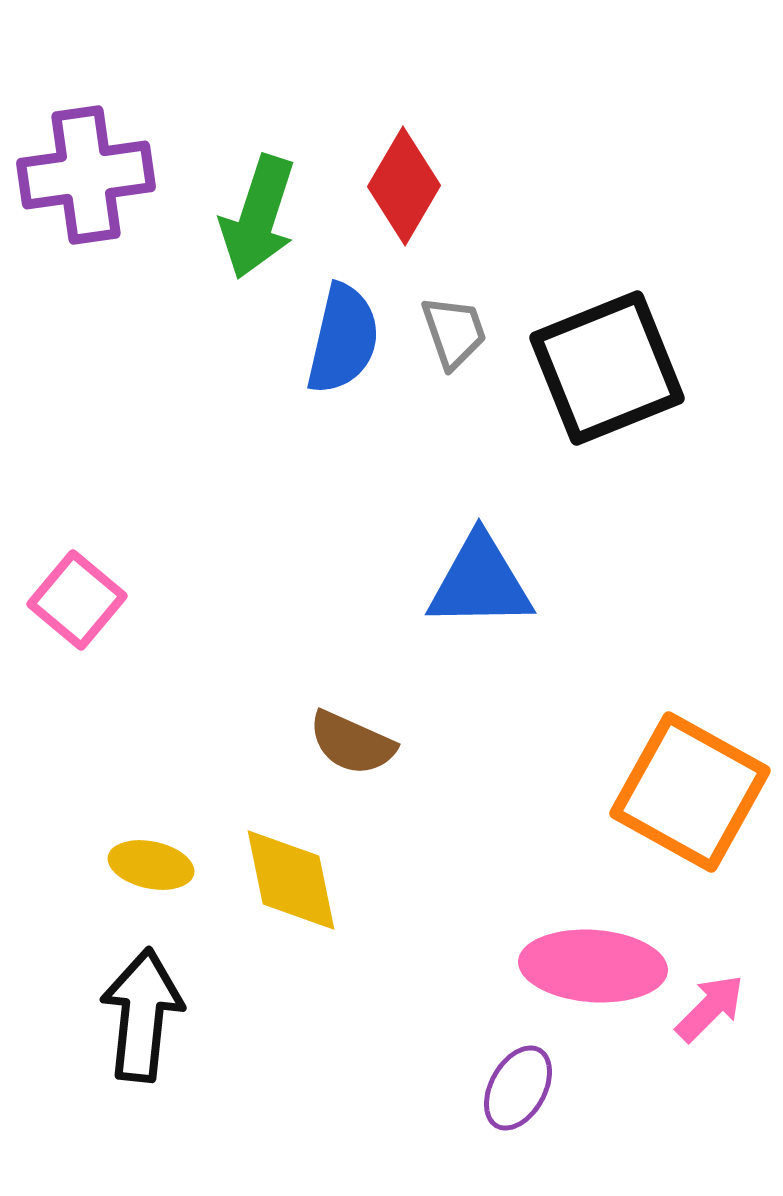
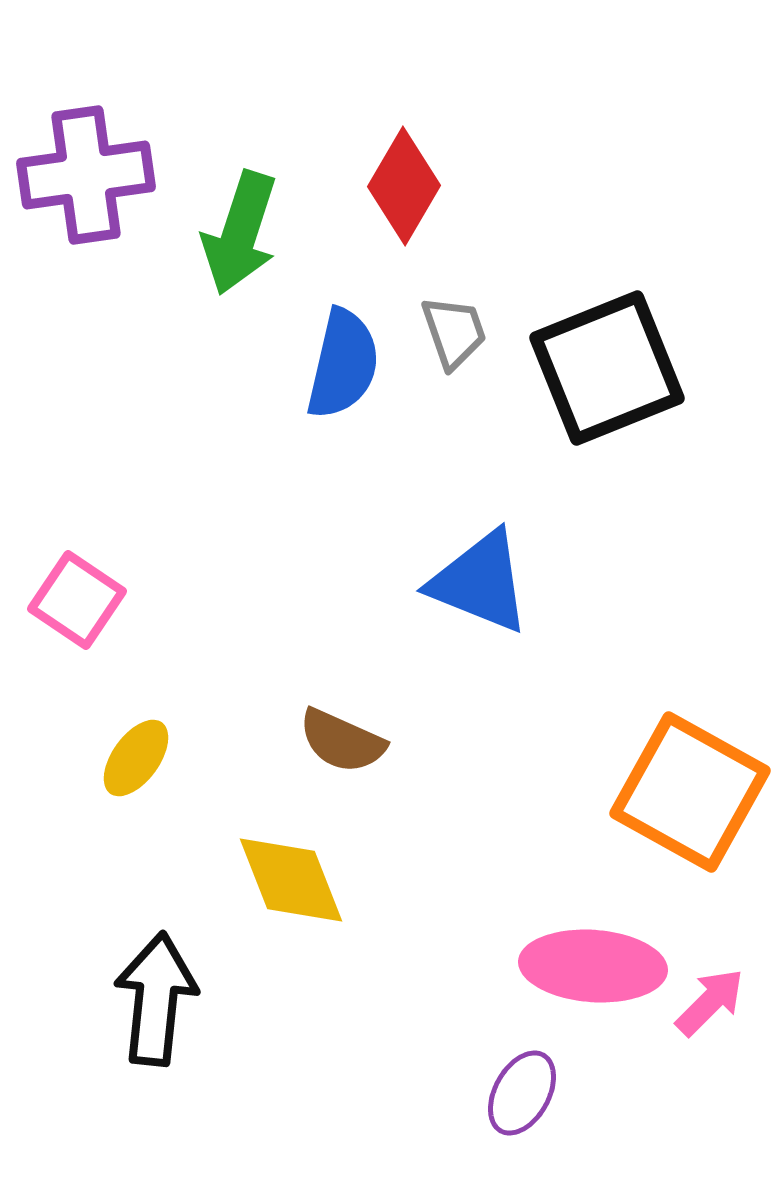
green arrow: moved 18 px left, 16 px down
blue semicircle: moved 25 px down
blue triangle: rotated 23 degrees clockwise
pink square: rotated 6 degrees counterclockwise
brown semicircle: moved 10 px left, 2 px up
yellow ellipse: moved 15 px left, 107 px up; rotated 66 degrees counterclockwise
yellow diamond: rotated 10 degrees counterclockwise
pink arrow: moved 6 px up
black arrow: moved 14 px right, 16 px up
purple ellipse: moved 4 px right, 5 px down
